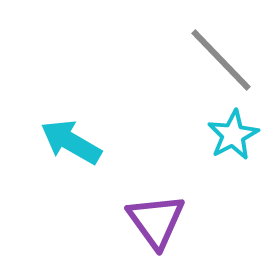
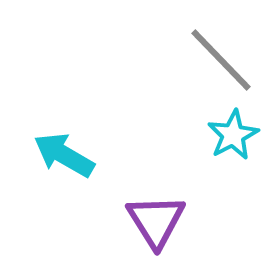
cyan arrow: moved 7 px left, 13 px down
purple triangle: rotated 4 degrees clockwise
